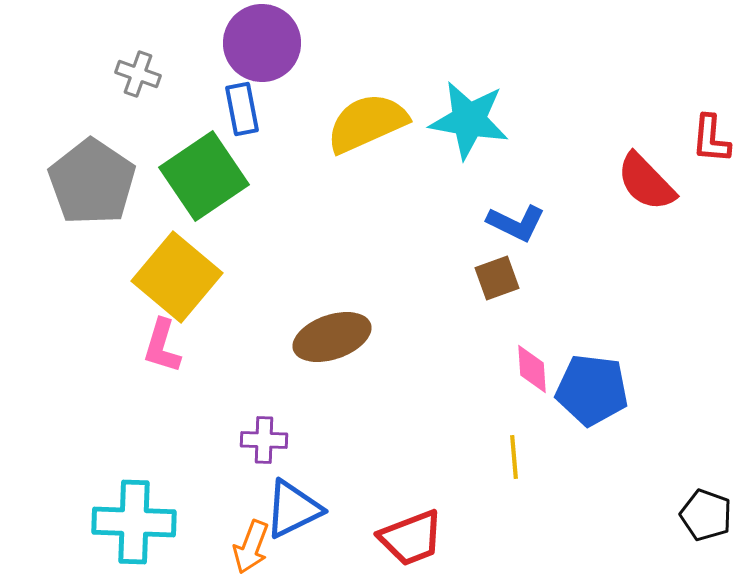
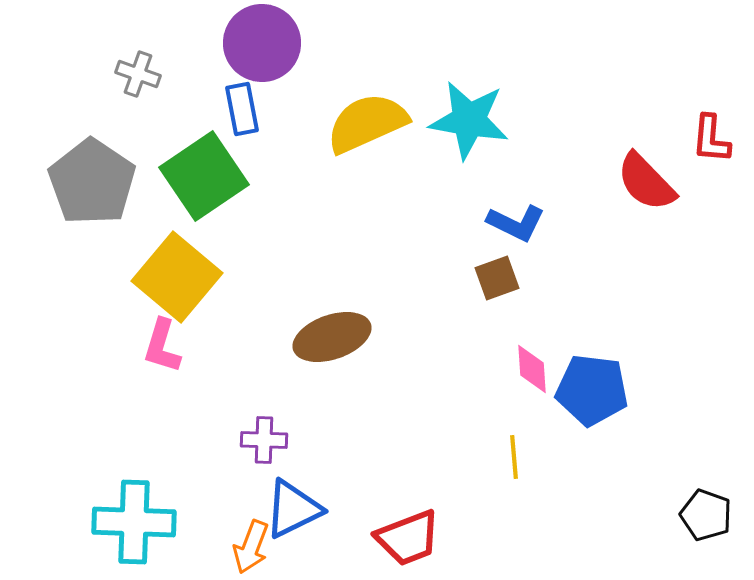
red trapezoid: moved 3 px left
